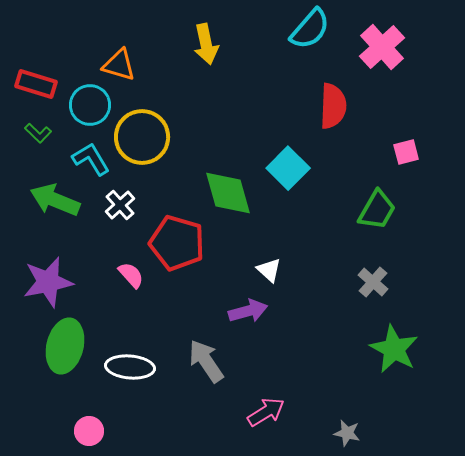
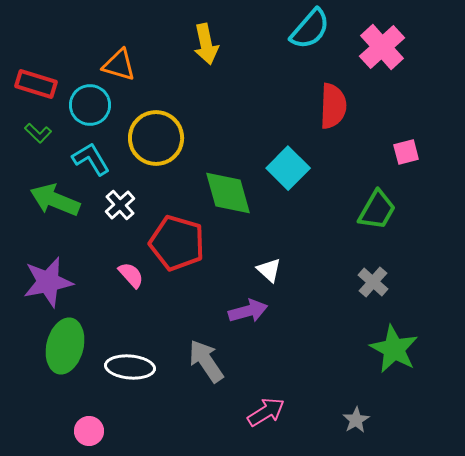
yellow circle: moved 14 px right, 1 px down
gray star: moved 9 px right, 13 px up; rotated 28 degrees clockwise
